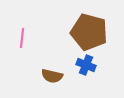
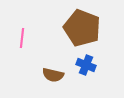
brown pentagon: moved 7 px left, 4 px up; rotated 6 degrees clockwise
brown semicircle: moved 1 px right, 1 px up
